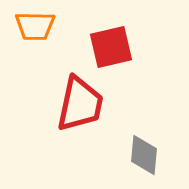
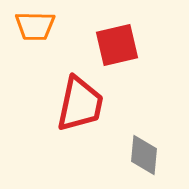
red square: moved 6 px right, 2 px up
